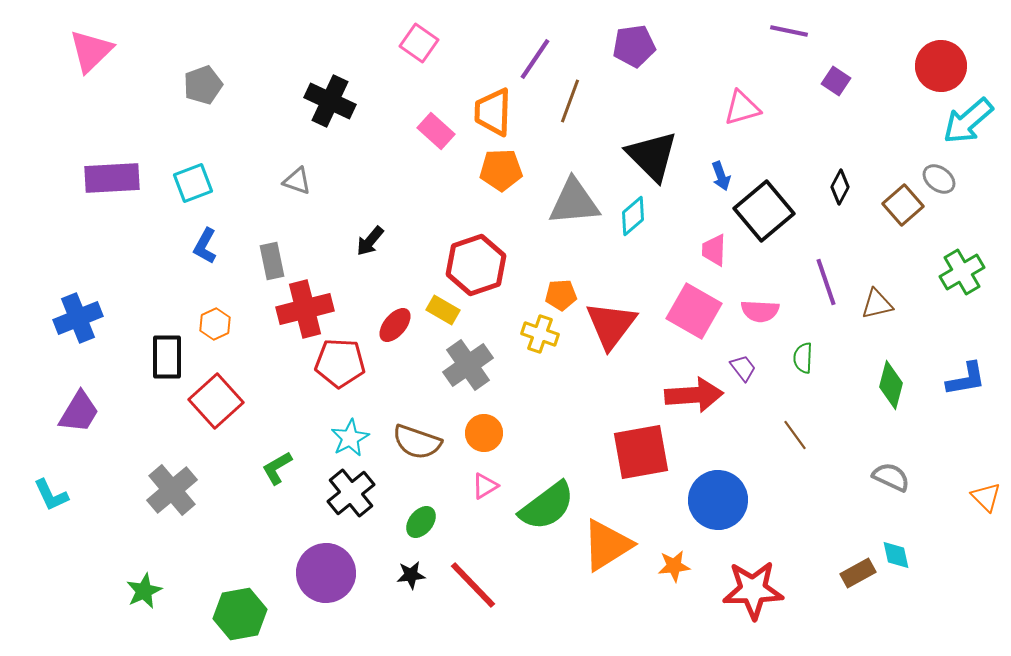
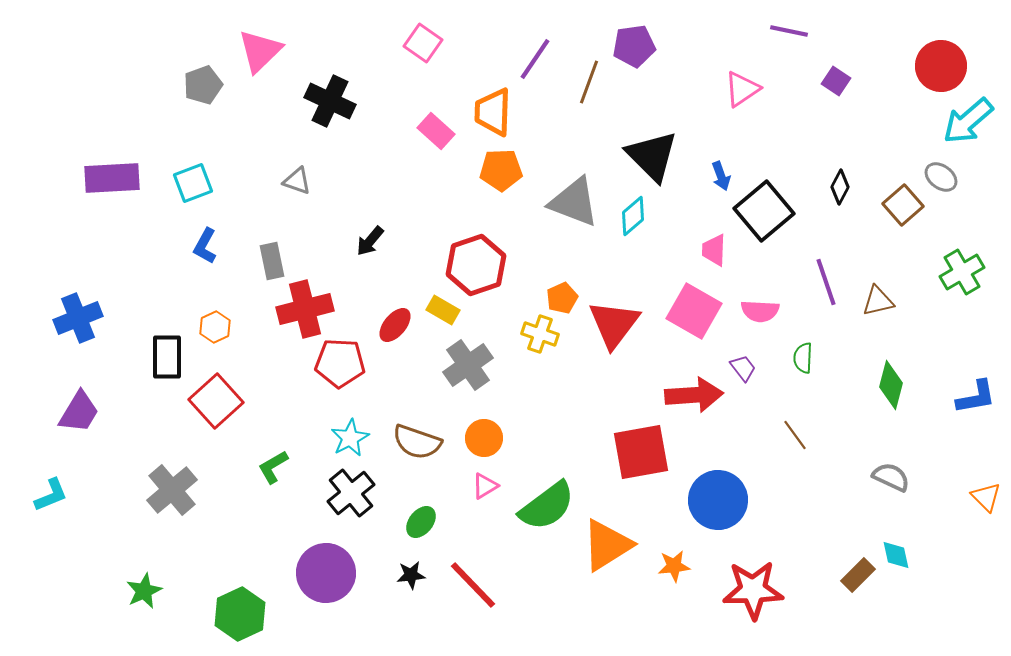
pink square at (419, 43): moved 4 px right
pink triangle at (91, 51): moved 169 px right
brown line at (570, 101): moved 19 px right, 19 px up
pink triangle at (742, 108): moved 19 px up; rotated 18 degrees counterclockwise
gray ellipse at (939, 179): moved 2 px right, 2 px up
gray triangle at (574, 202): rotated 26 degrees clockwise
orange pentagon at (561, 295): moved 1 px right, 3 px down; rotated 20 degrees counterclockwise
brown triangle at (877, 304): moved 1 px right, 3 px up
orange hexagon at (215, 324): moved 3 px down
red triangle at (611, 325): moved 3 px right, 1 px up
blue L-shape at (966, 379): moved 10 px right, 18 px down
orange circle at (484, 433): moved 5 px down
green L-shape at (277, 468): moved 4 px left, 1 px up
cyan L-shape at (51, 495): rotated 87 degrees counterclockwise
brown rectangle at (858, 573): moved 2 px down; rotated 16 degrees counterclockwise
green hexagon at (240, 614): rotated 15 degrees counterclockwise
